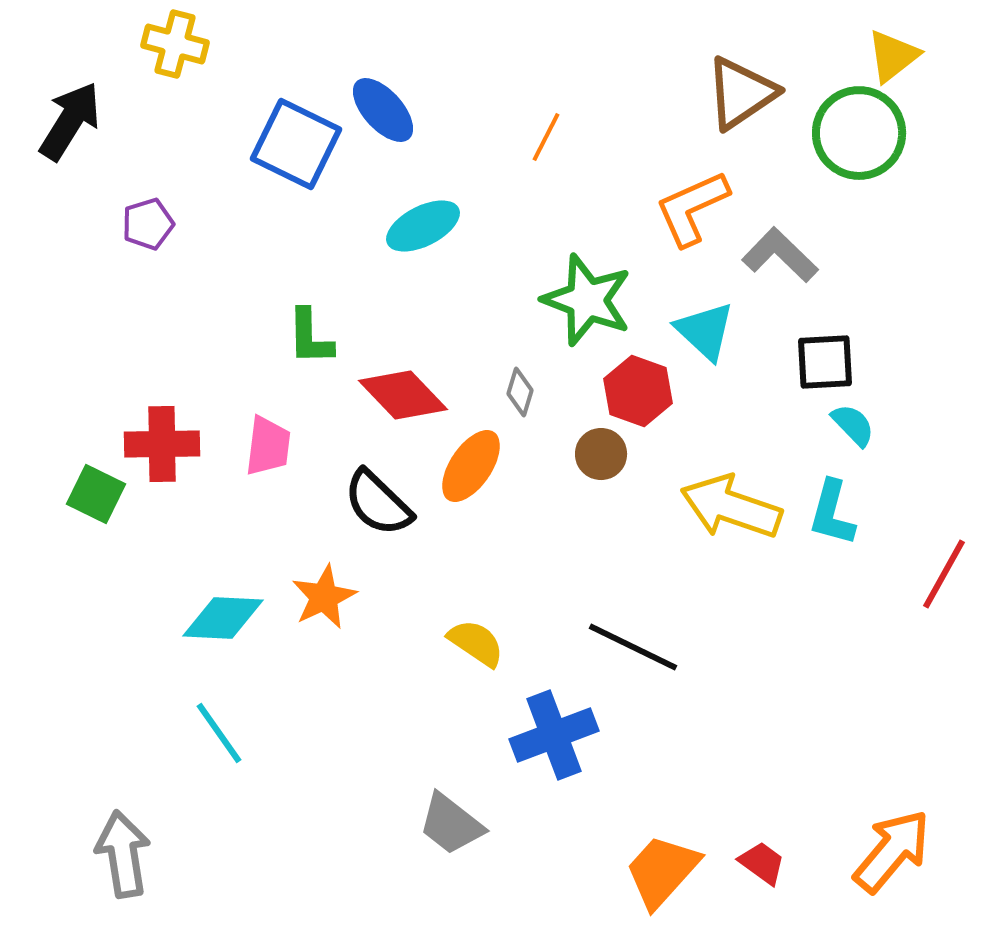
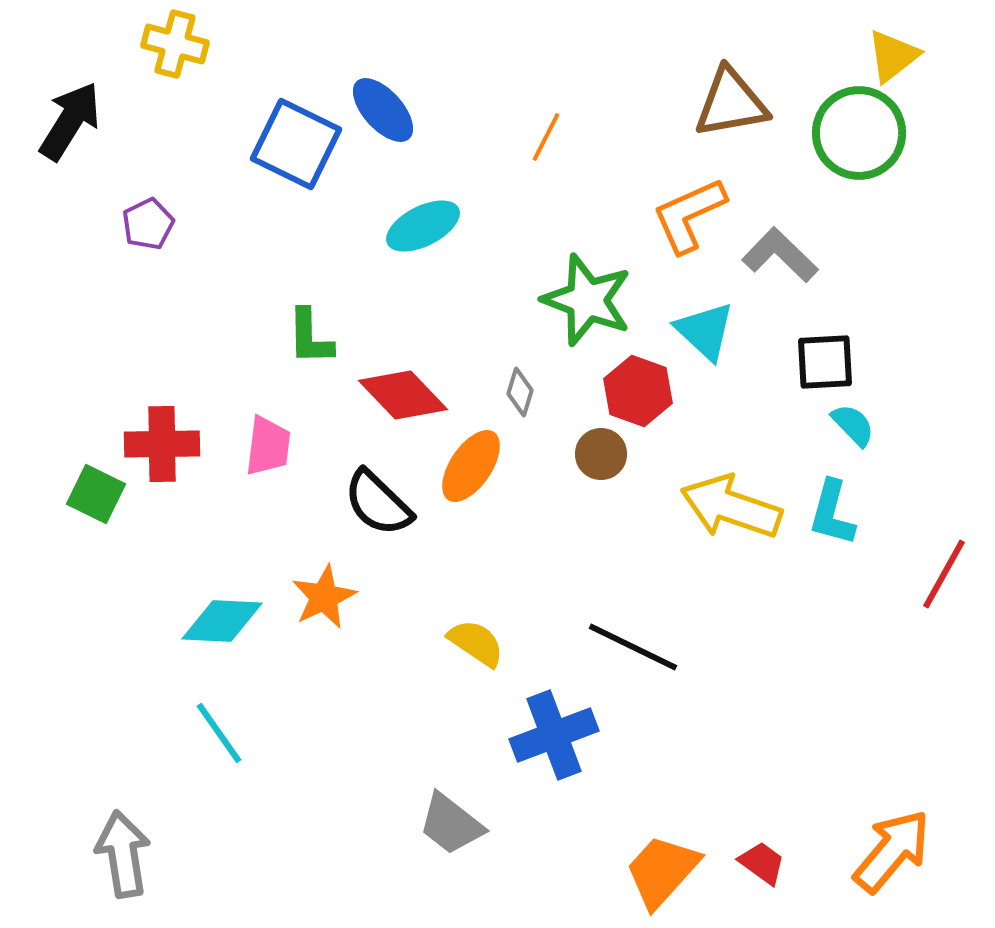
brown triangle: moved 10 px left, 10 px down; rotated 24 degrees clockwise
orange L-shape: moved 3 px left, 7 px down
purple pentagon: rotated 9 degrees counterclockwise
cyan diamond: moved 1 px left, 3 px down
